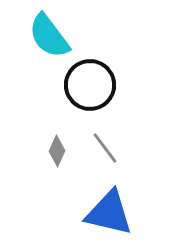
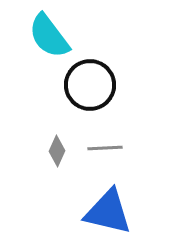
gray line: rotated 56 degrees counterclockwise
blue triangle: moved 1 px left, 1 px up
